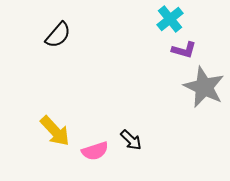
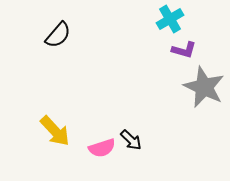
cyan cross: rotated 8 degrees clockwise
pink semicircle: moved 7 px right, 3 px up
